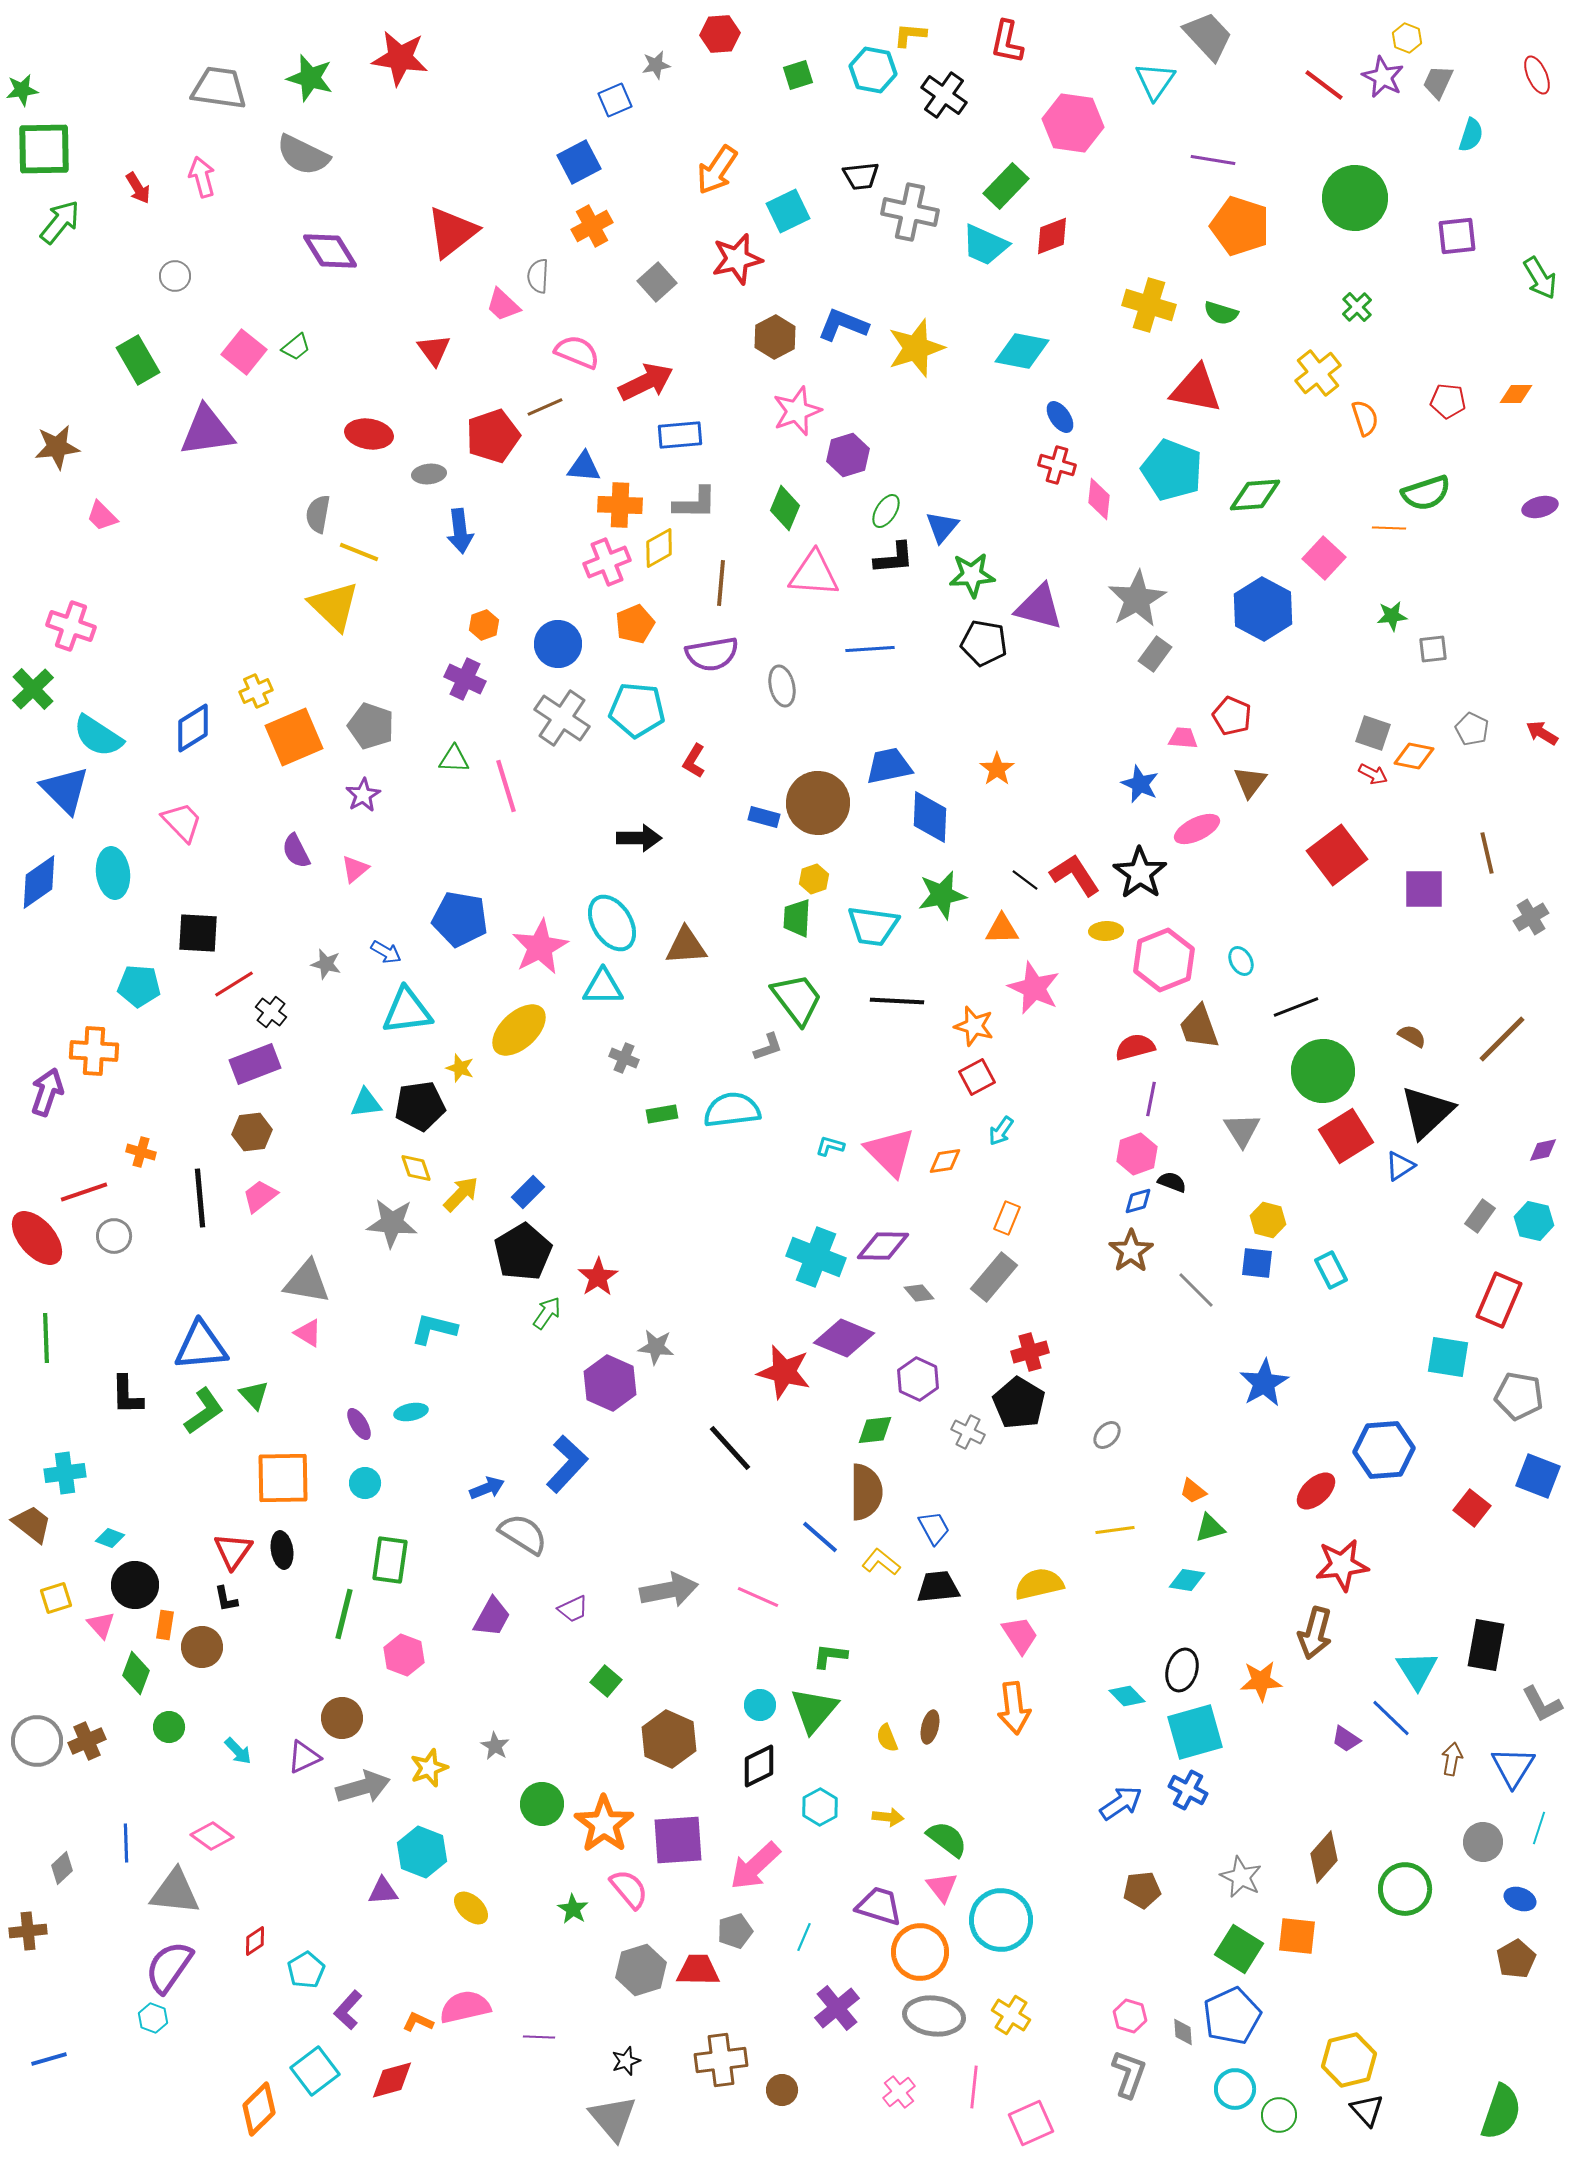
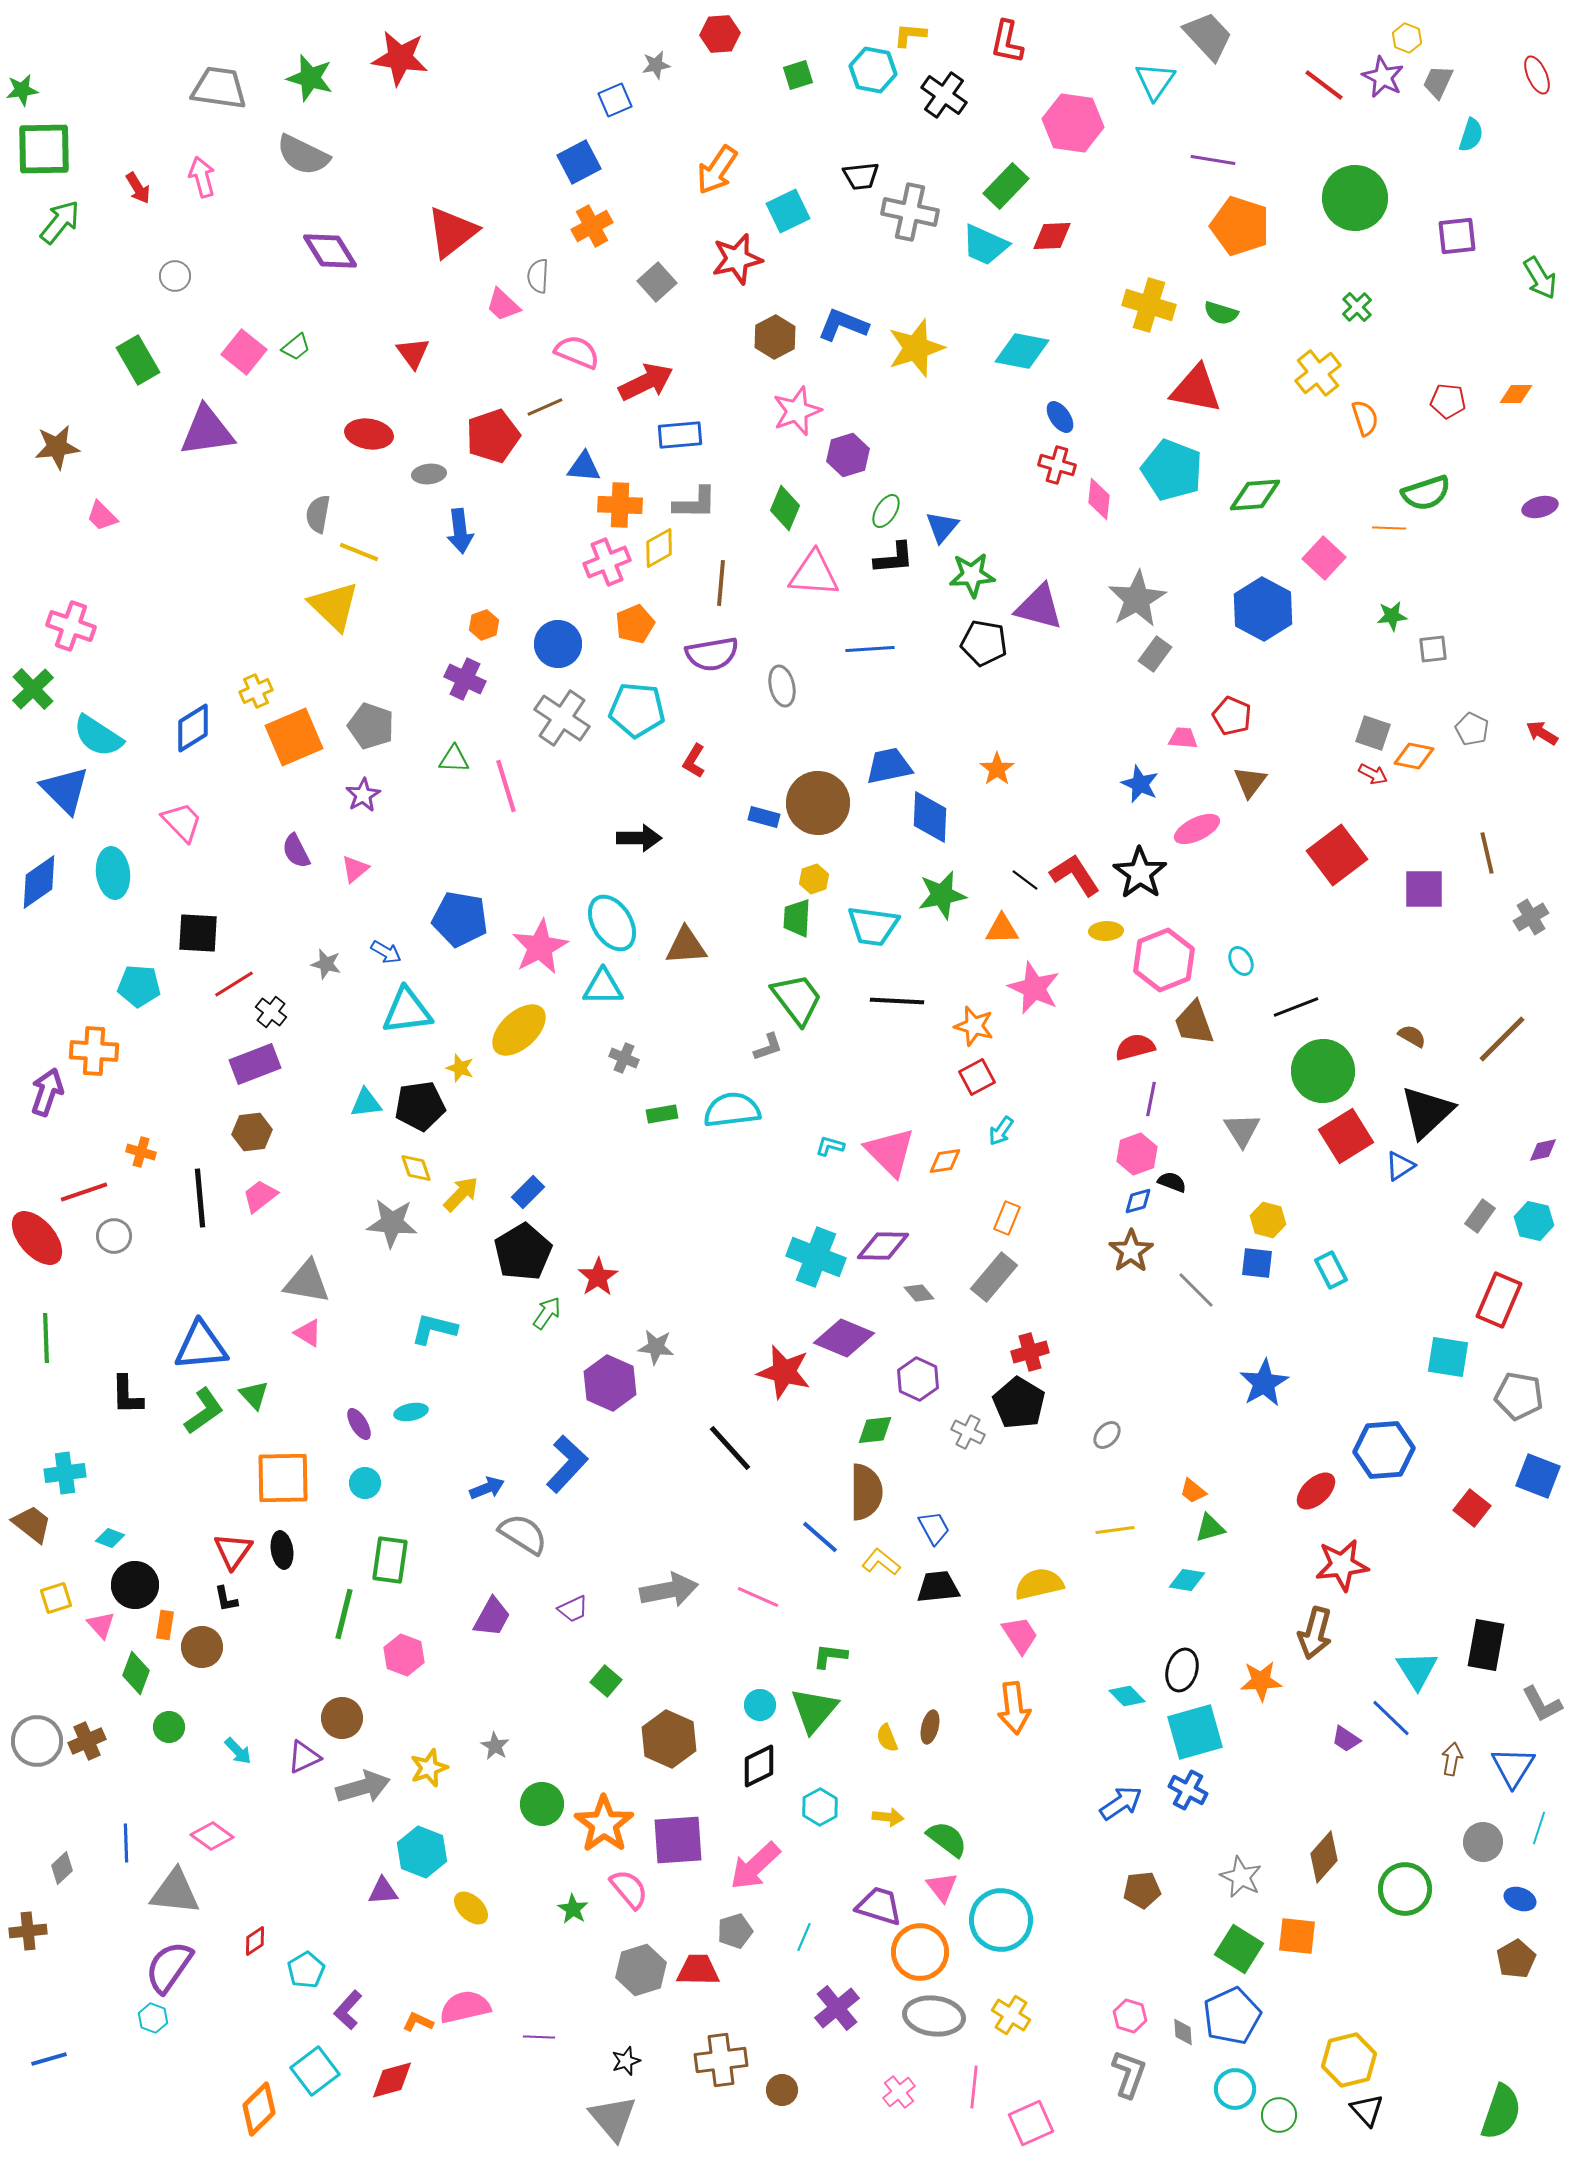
red diamond at (1052, 236): rotated 18 degrees clockwise
red triangle at (434, 350): moved 21 px left, 3 px down
brown trapezoid at (1199, 1027): moved 5 px left, 4 px up
